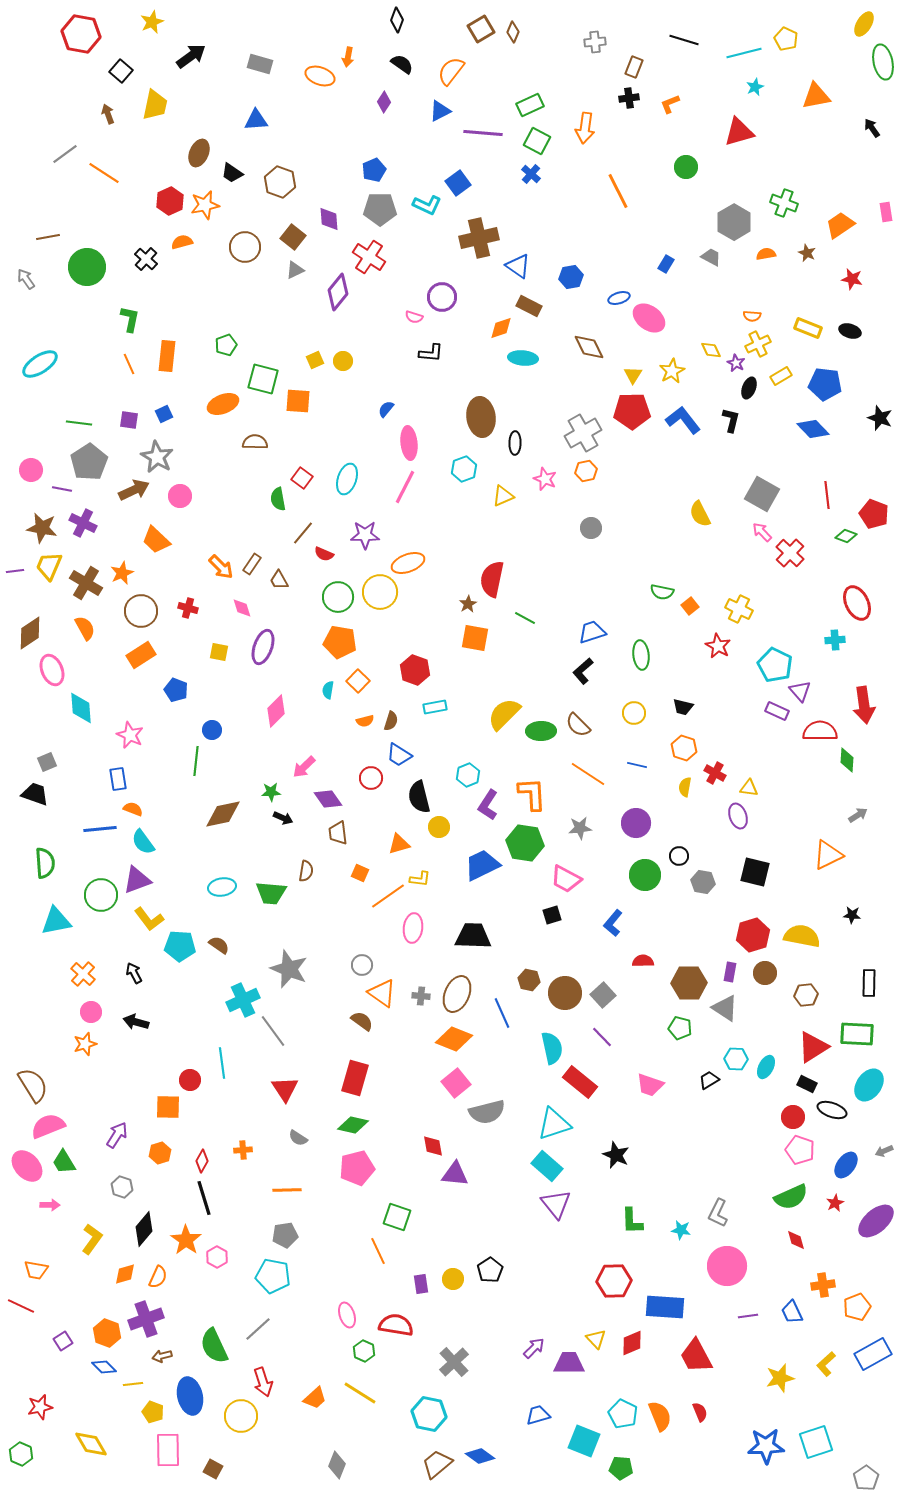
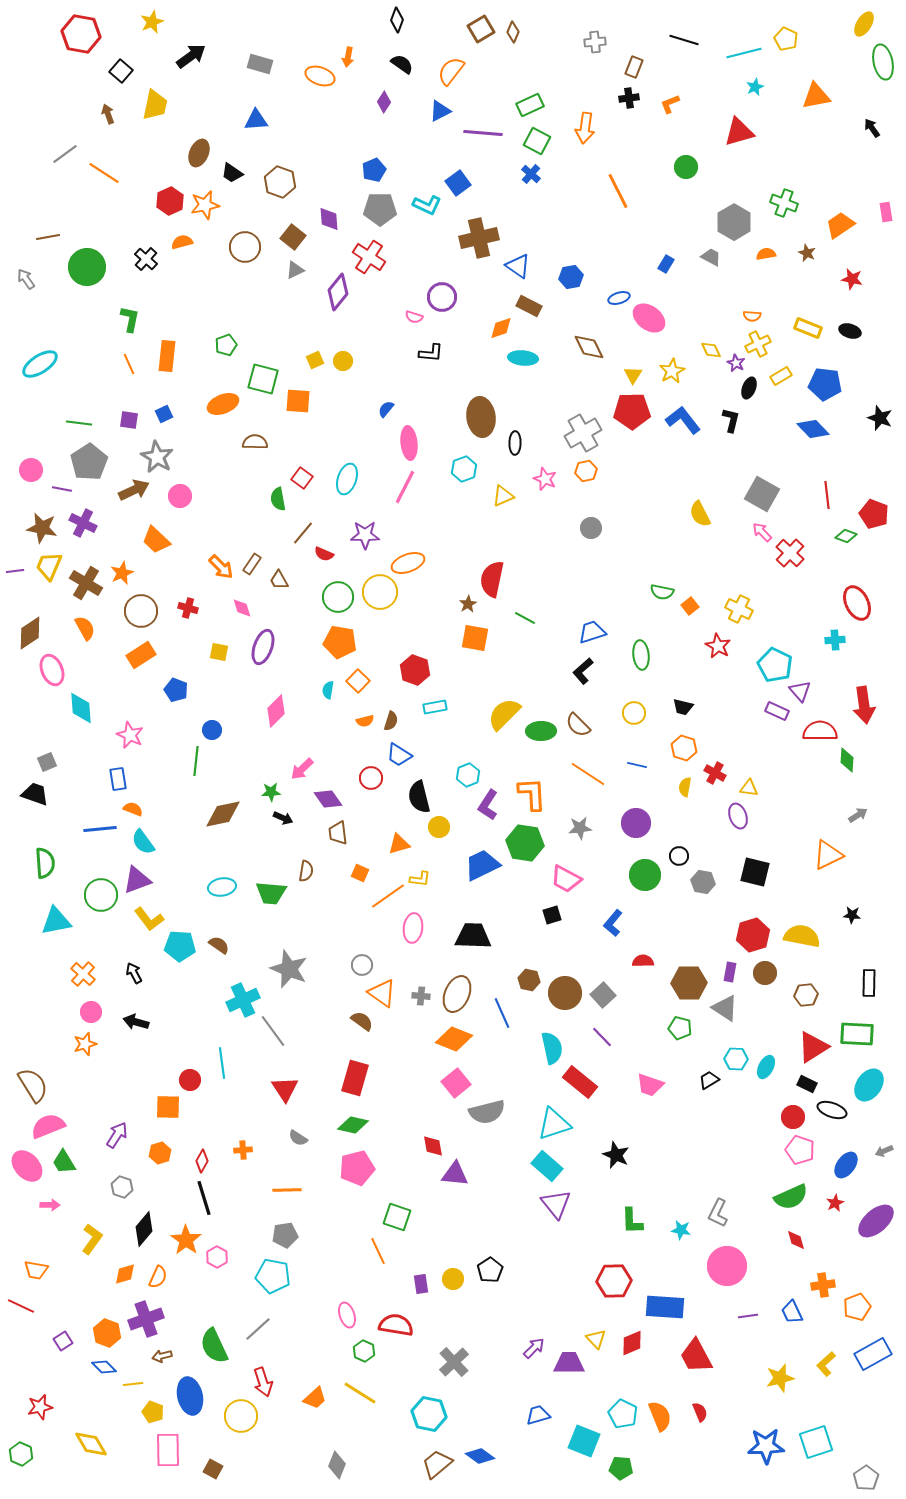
pink arrow at (304, 767): moved 2 px left, 2 px down
